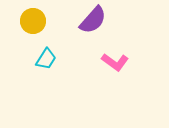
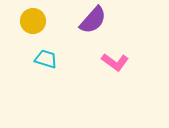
cyan trapezoid: rotated 105 degrees counterclockwise
